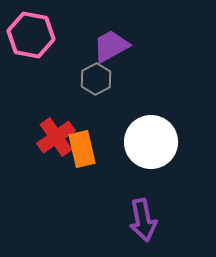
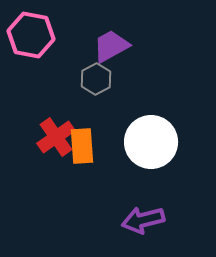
orange rectangle: moved 3 px up; rotated 9 degrees clockwise
purple arrow: rotated 87 degrees clockwise
